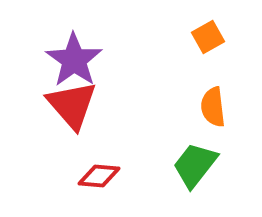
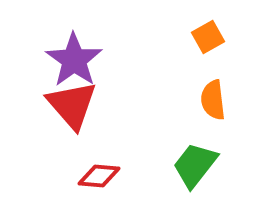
orange semicircle: moved 7 px up
